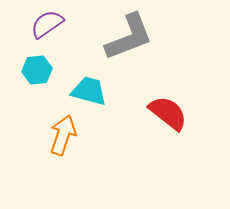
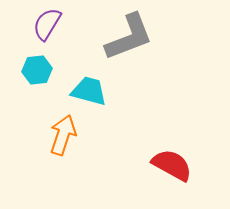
purple semicircle: rotated 24 degrees counterclockwise
red semicircle: moved 4 px right, 52 px down; rotated 9 degrees counterclockwise
